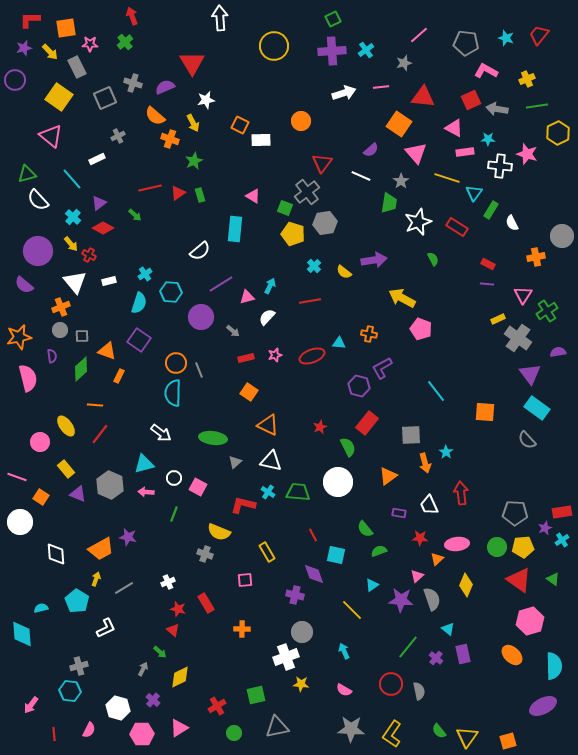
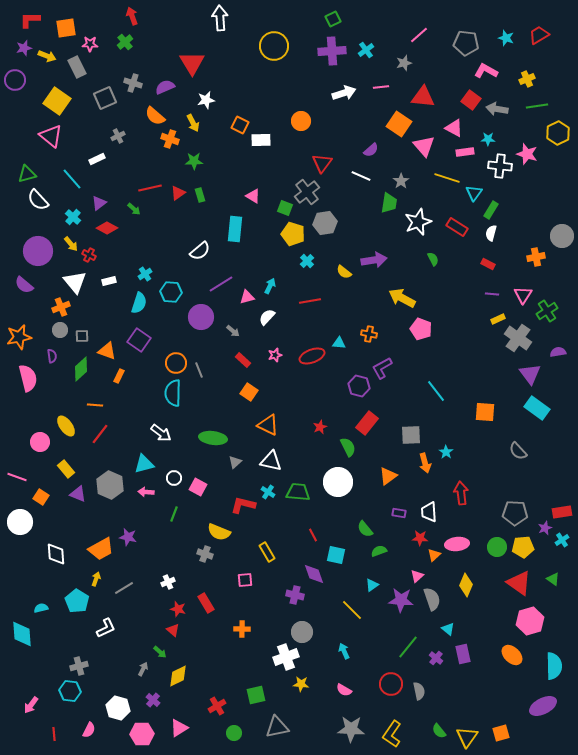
red trapezoid at (539, 35): rotated 20 degrees clockwise
yellow arrow at (50, 52): moved 3 px left, 4 px down; rotated 24 degrees counterclockwise
yellow square at (59, 97): moved 2 px left, 4 px down
red square at (471, 100): rotated 30 degrees counterclockwise
pink triangle at (416, 153): moved 8 px right, 7 px up
green star at (194, 161): rotated 24 degrees clockwise
green arrow at (135, 215): moved 1 px left, 6 px up
white semicircle at (512, 223): moved 21 px left, 10 px down; rotated 42 degrees clockwise
red diamond at (103, 228): moved 4 px right
cyan cross at (314, 266): moved 7 px left, 5 px up
purple line at (487, 284): moved 5 px right, 10 px down
red rectangle at (246, 358): moved 3 px left, 2 px down; rotated 56 degrees clockwise
gray semicircle at (527, 440): moved 9 px left, 11 px down
white trapezoid at (429, 505): moved 7 px down; rotated 20 degrees clockwise
orange triangle at (437, 559): moved 3 px left, 4 px up
red triangle at (519, 580): moved 3 px down
yellow diamond at (180, 677): moved 2 px left, 1 px up
orange square at (508, 741): moved 7 px left, 8 px up
